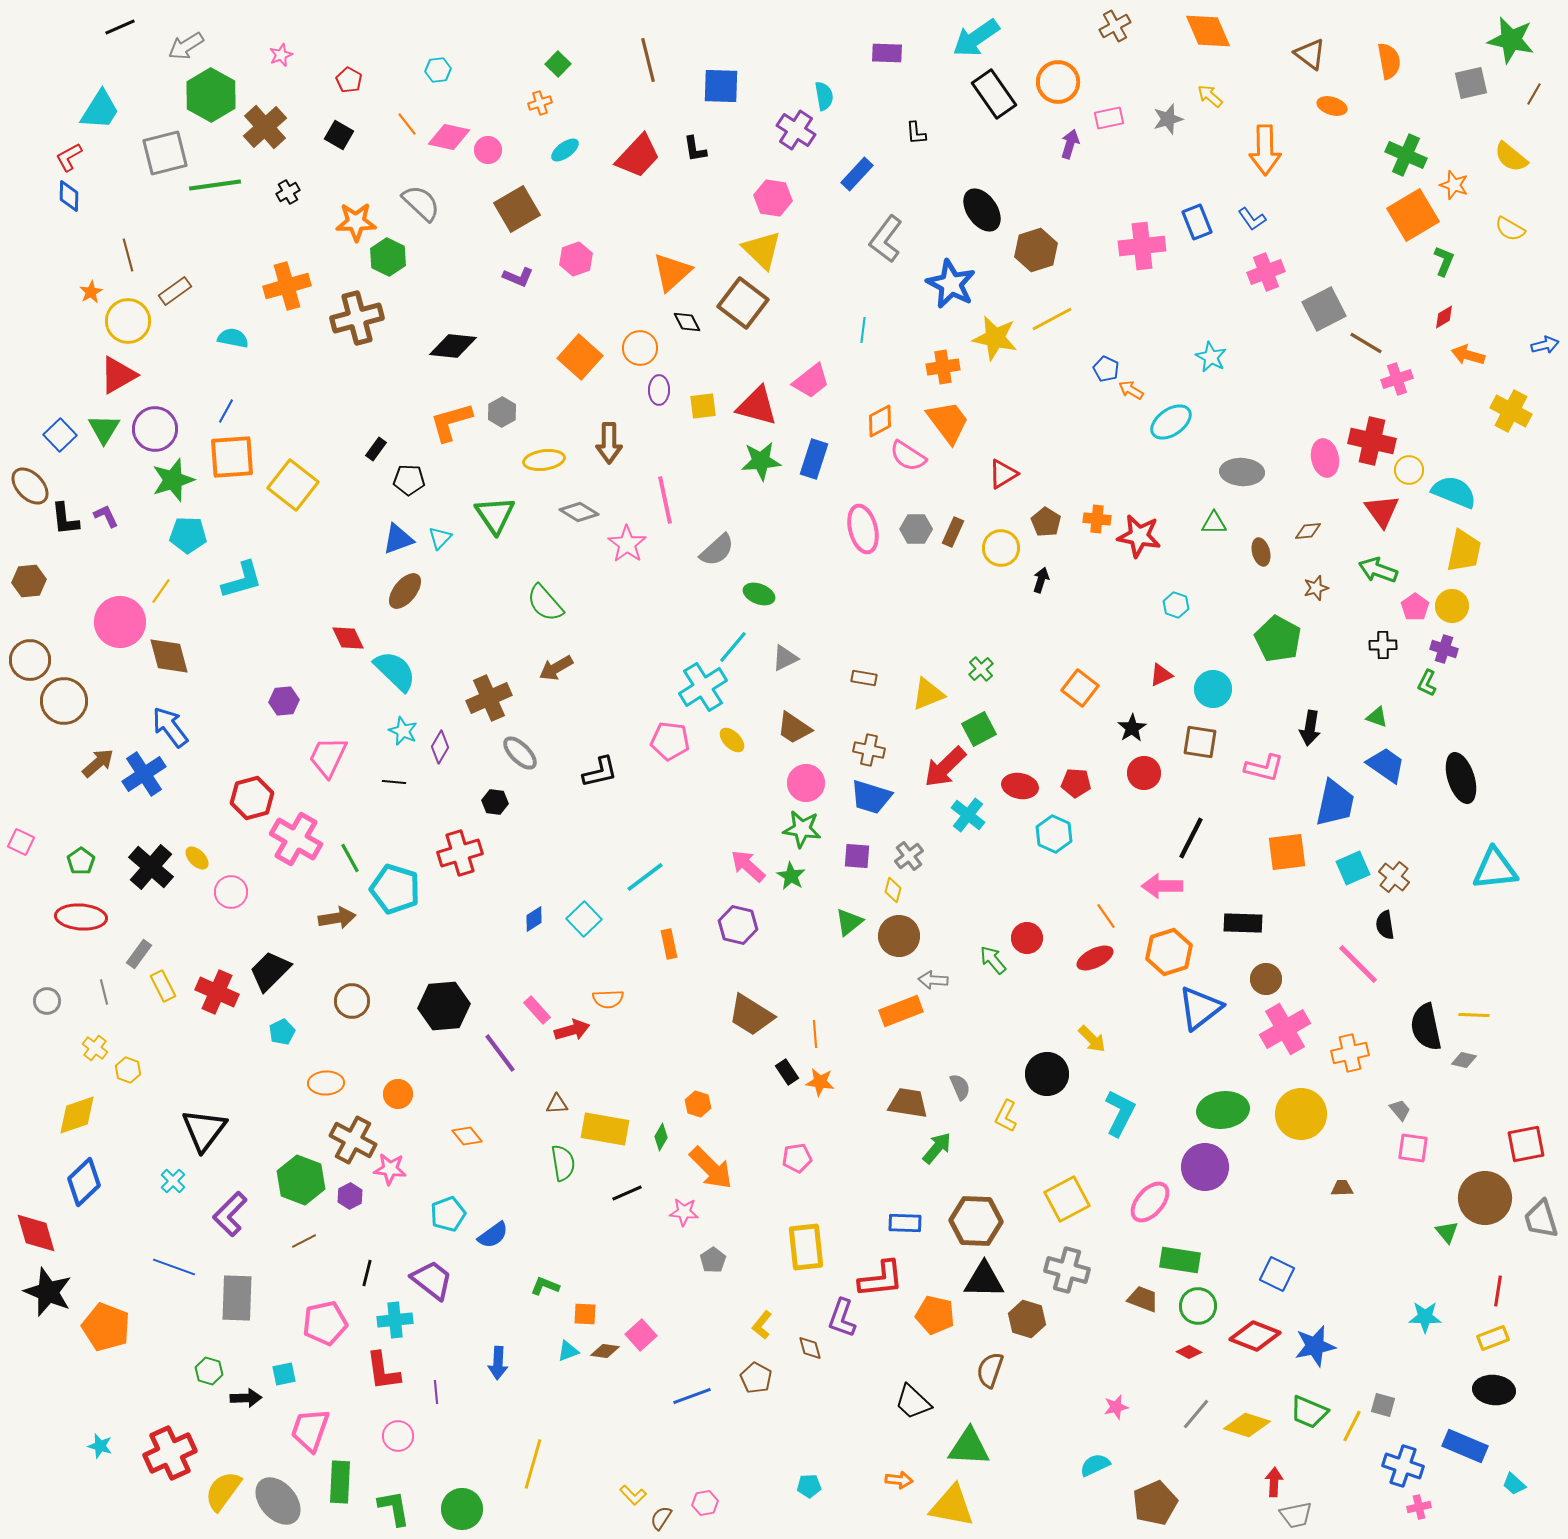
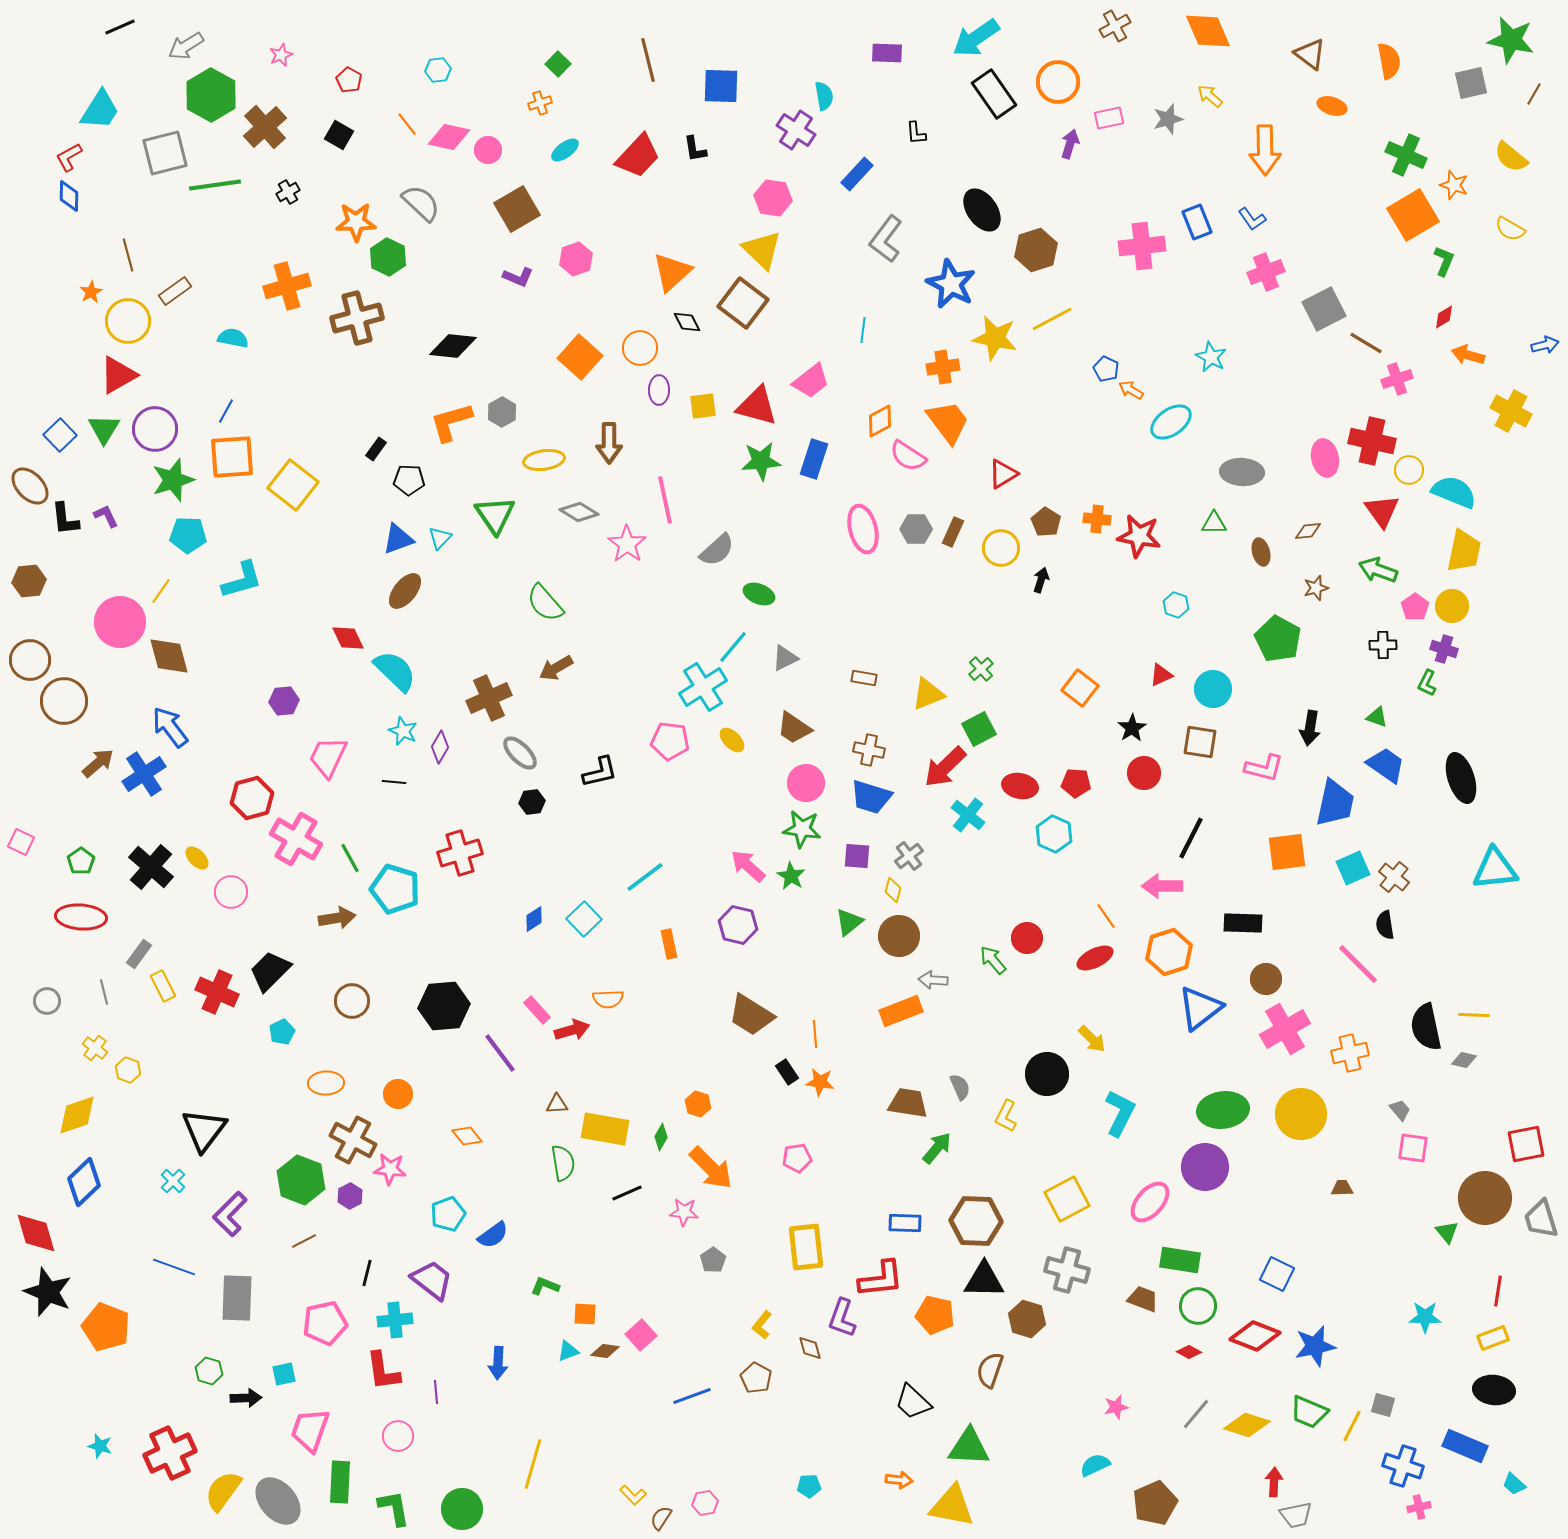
black hexagon at (495, 802): moved 37 px right; rotated 15 degrees counterclockwise
